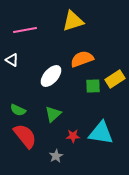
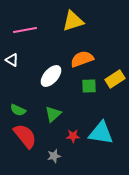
green square: moved 4 px left
gray star: moved 2 px left; rotated 16 degrees clockwise
